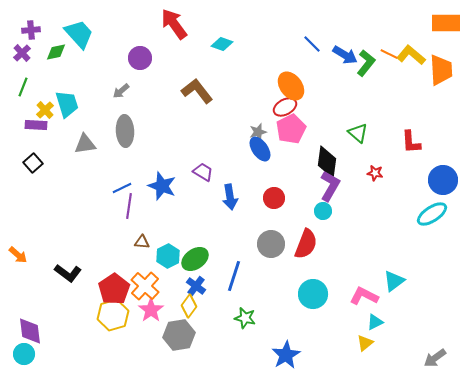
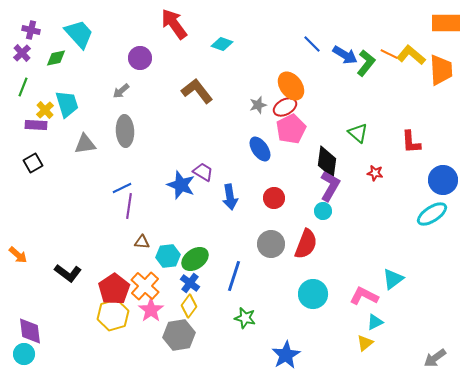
purple cross at (31, 30): rotated 18 degrees clockwise
green diamond at (56, 52): moved 6 px down
gray star at (258, 132): moved 27 px up
black square at (33, 163): rotated 12 degrees clockwise
blue star at (162, 186): moved 19 px right, 1 px up
cyan hexagon at (168, 256): rotated 20 degrees clockwise
cyan triangle at (394, 281): moved 1 px left, 2 px up
blue cross at (196, 286): moved 6 px left, 3 px up
